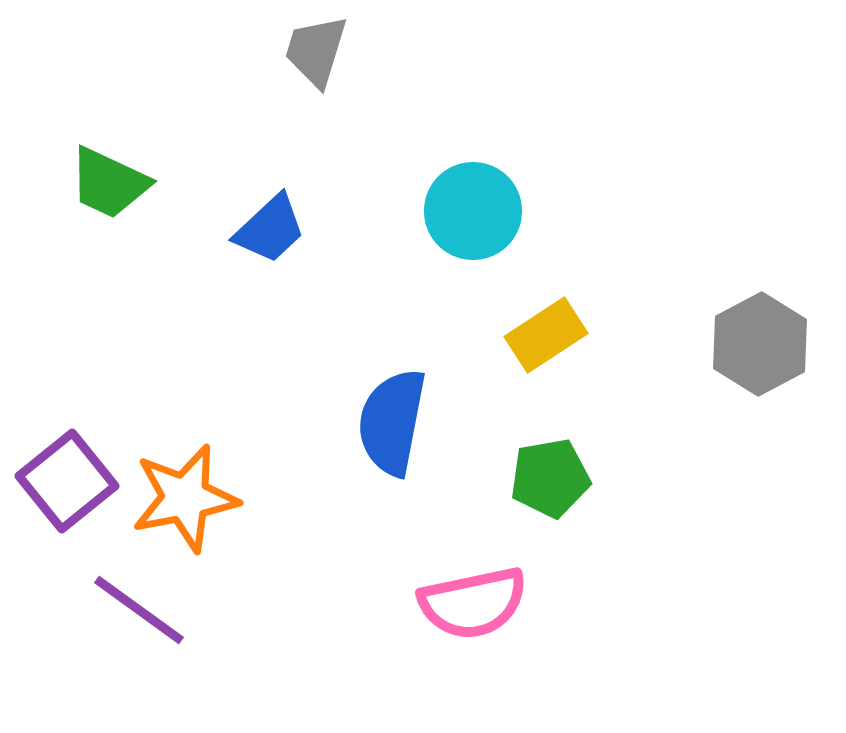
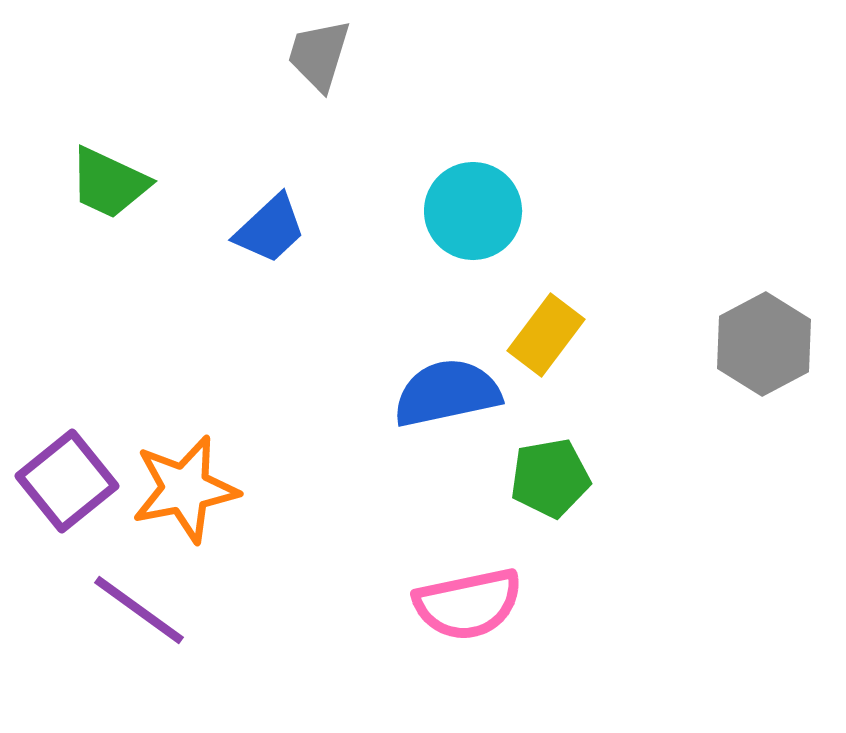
gray trapezoid: moved 3 px right, 4 px down
yellow rectangle: rotated 20 degrees counterclockwise
gray hexagon: moved 4 px right
blue semicircle: moved 55 px right, 29 px up; rotated 67 degrees clockwise
orange star: moved 9 px up
pink semicircle: moved 5 px left, 1 px down
